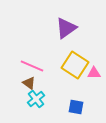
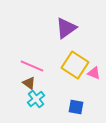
pink triangle: rotated 24 degrees clockwise
